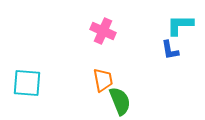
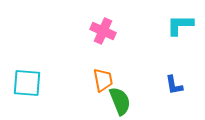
blue L-shape: moved 4 px right, 35 px down
